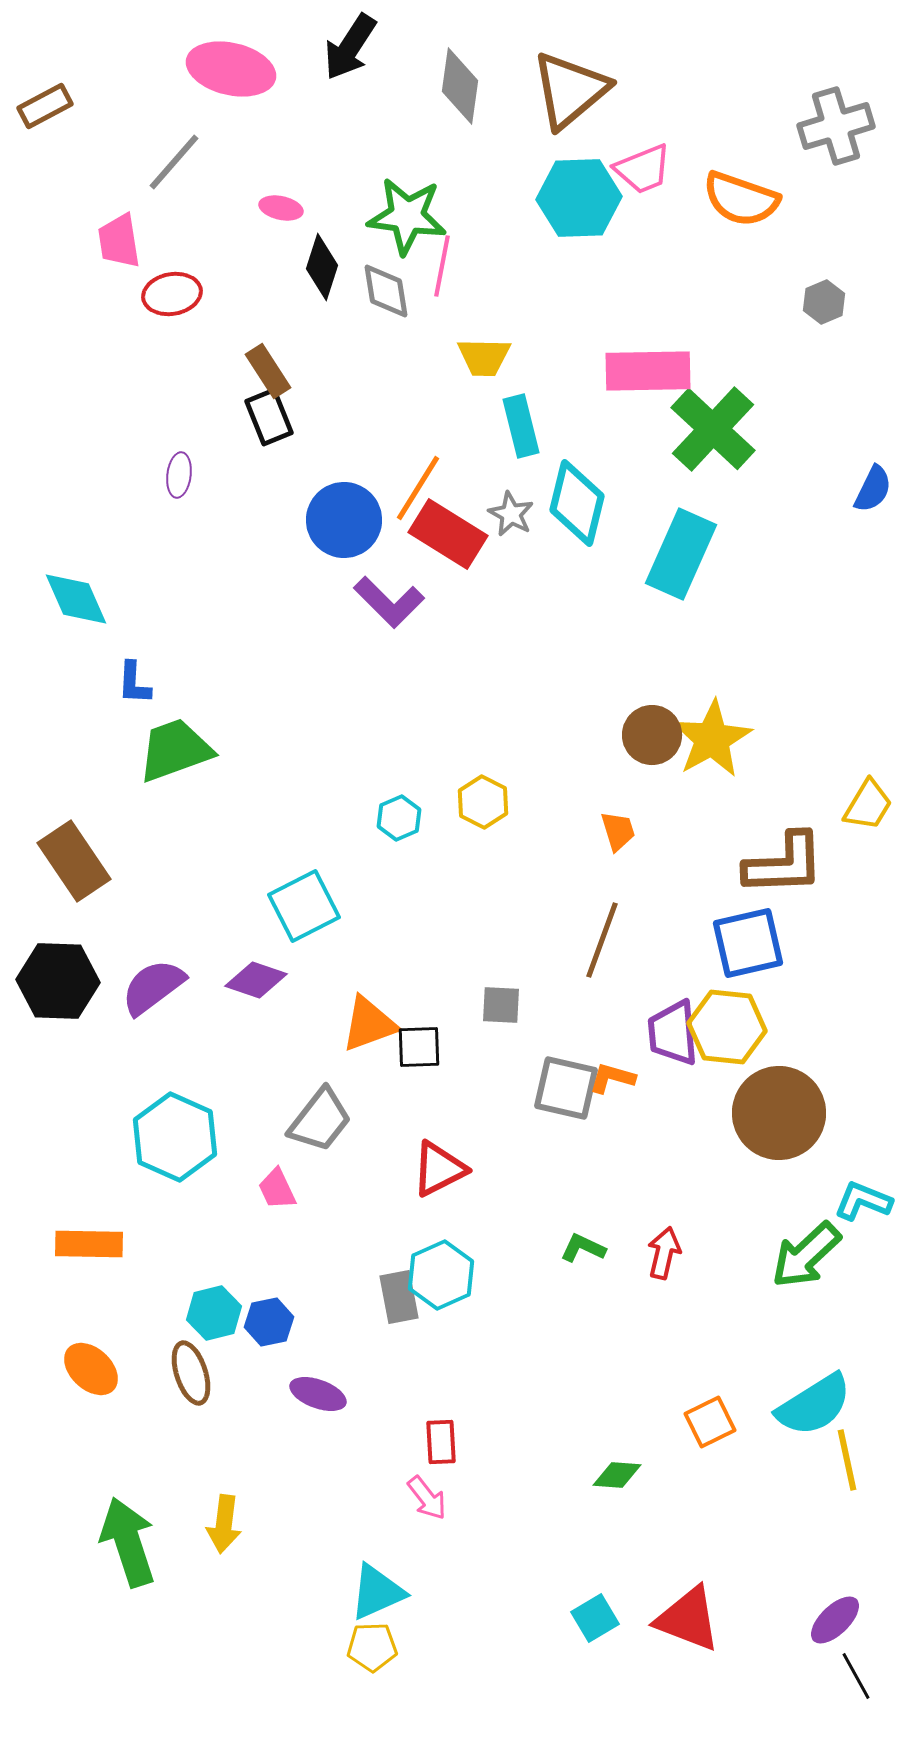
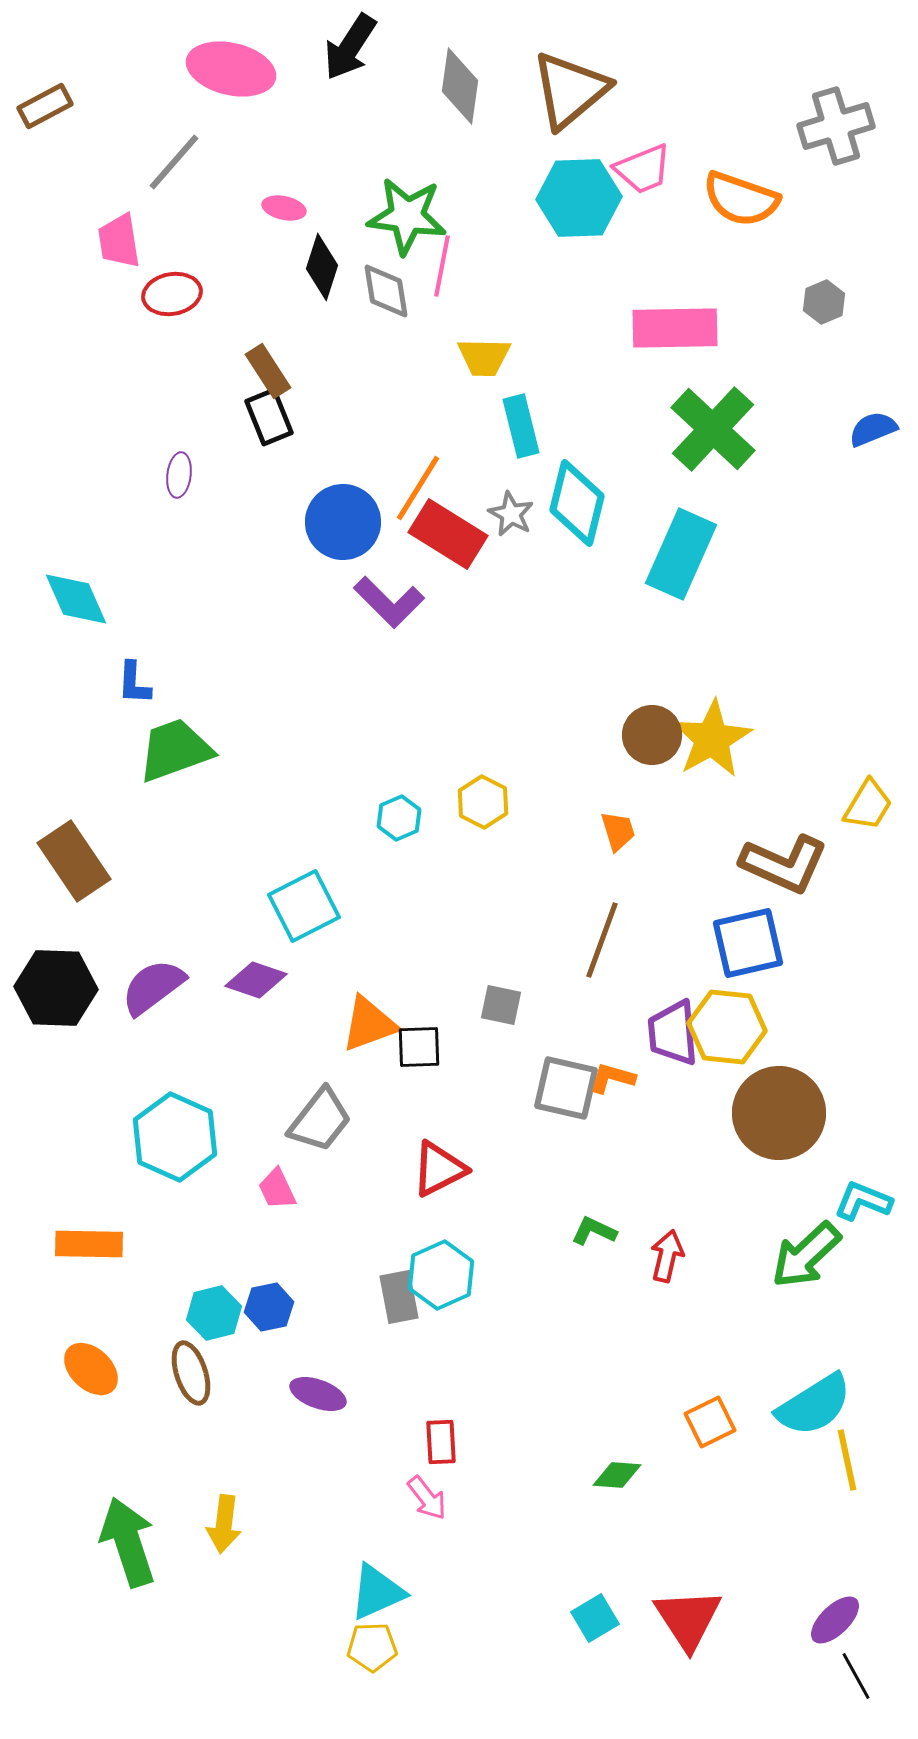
pink ellipse at (281, 208): moved 3 px right
pink rectangle at (648, 371): moved 27 px right, 43 px up
blue semicircle at (873, 489): moved 60 px up; rotated 138 degrees counterclockwise
blue circle at (344, 520): moved 1 px left, 2 px down
brown L-shape at (784, 864): rotated 26 degrees clockwise
black hexagon at (58, 981): moved 2 px left, 7 px down
gray square at (501, 1005): rotated 9 degrees clockwise
green L-shape at (583, 1248): moved 11 px right, 17 px up
red arrow at (664, 1253): moved 3 px right, 3 px down
blue hexagon at (269, 1322): moved 15 px up
red triangle at (688, 1619): rotated 36 degrees clockwise
